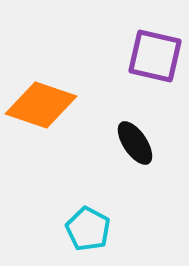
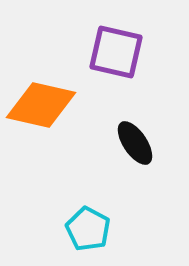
purple square: moved 39 px left, 4 px up
orange diamond: rotated 6 degrees counterclockwise
